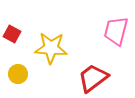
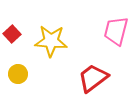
red square: rotated 18 degrees clockwise
yellow star: moved 7 px up
